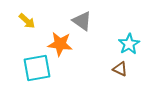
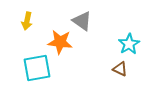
yellow arrow: rotated 60 degrees clockwise
orange star: moved 2 px up
